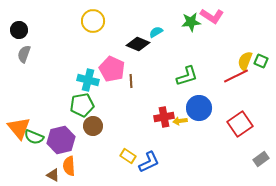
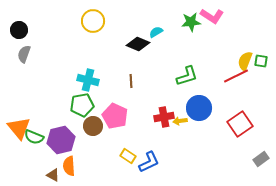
green square: rotated 16 degrees counterclockwise
pink pentagon: moved 3 px right, 47 px down
